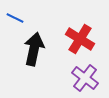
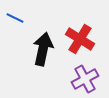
black arrow: moved 9 px right
purple cross: moved 1 px down; rotated 24 degrees clockwise
